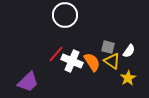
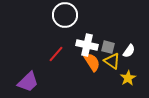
white cross: moved 15 px right, 16 px up; rotated 10 degrees counterclockwise
